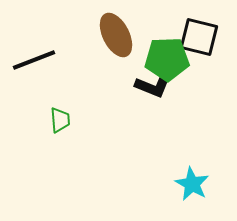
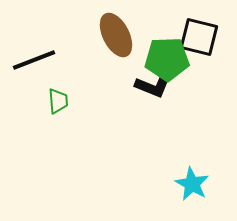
green trapezoid: moved 2 px left, 19 px up
